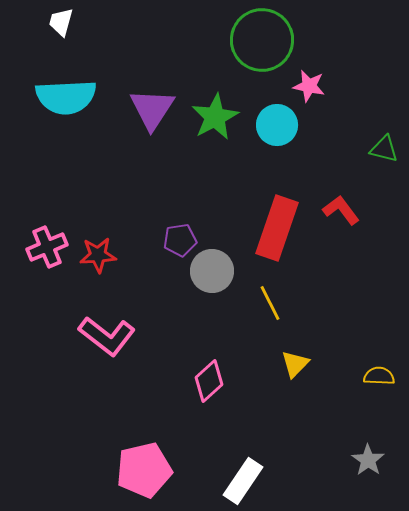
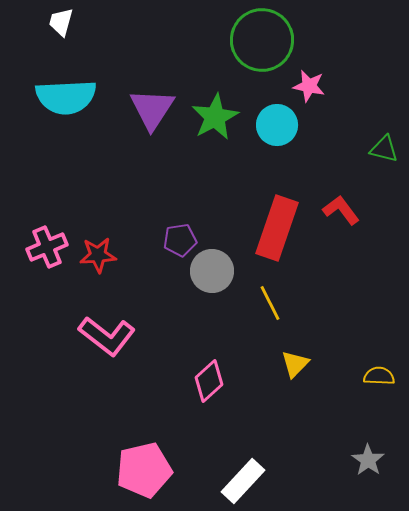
white rectangle: rotated 9 degrees clockwise
